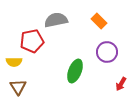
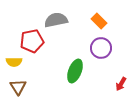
purple circle: moved 6 px left, 4 px up
